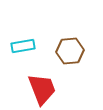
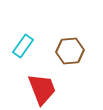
cyan rectangle: rotated 45 degrees counterclockwise
